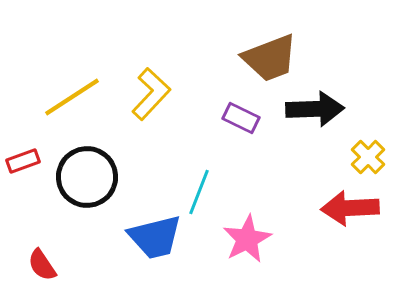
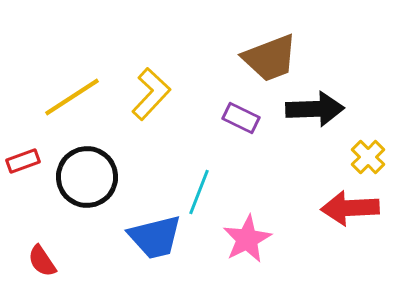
red semicircle: moved 4 px up
